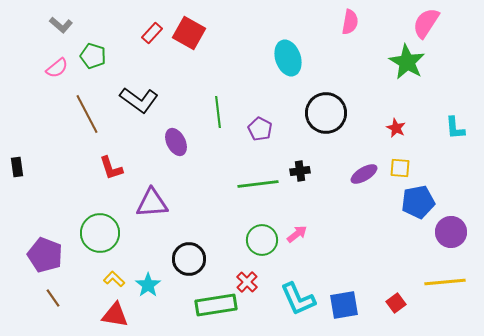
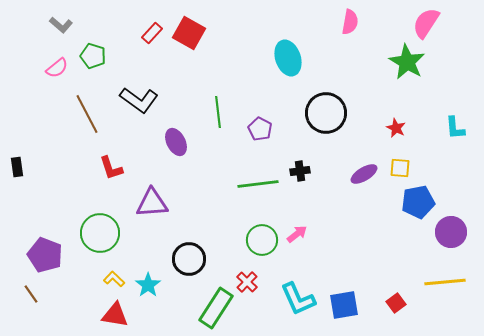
brown line at (53, 298): moved 22 px left, 4 px up
green rectangle at (216, 305): moved 3 px down; rotated 48 degrees counterclockwise
